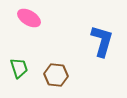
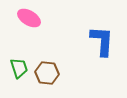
blue L-shape: rotated 12 degrees counterclockwise
brown hexagon: moved 9 px left, 2 px up
